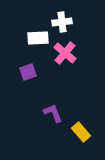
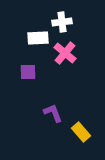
purple square: rotated 18 degrees clockwise
